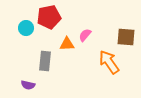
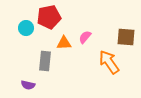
pink semicircle: moved 2 px down
orange triangle: moved 3 px left, 1 px up
